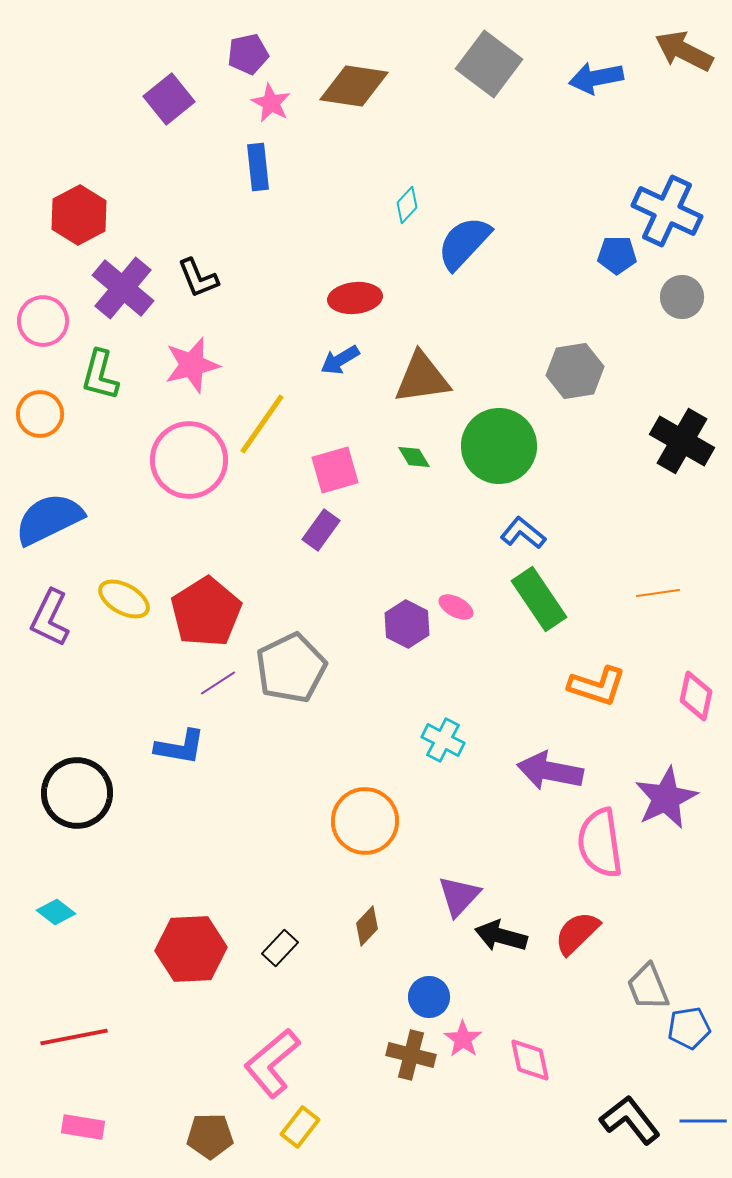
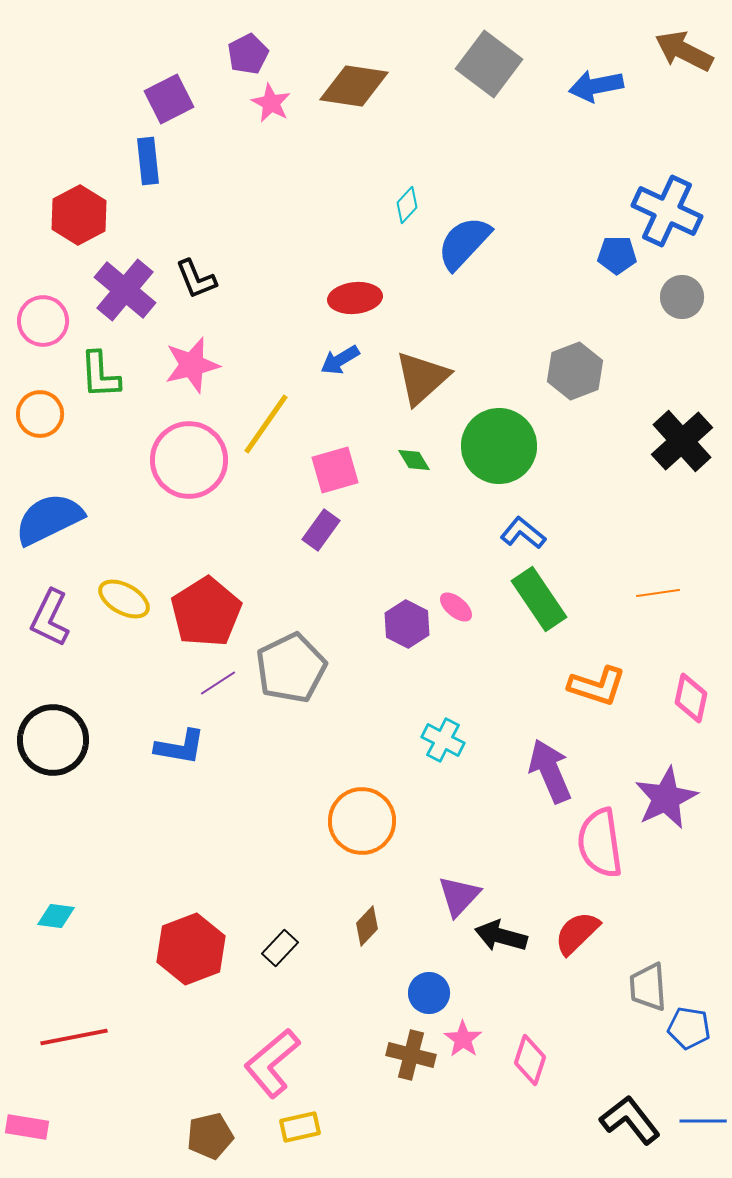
purple pentagon at (248, 54): rotated 15 degrees counterclockwise
blue arrow at (596, 78): moved 8 px down
purple square at (169, 99): rotated 12 degrees clockwise
blue rectangle at (258, 167): moved 110 px left, 6 px up
black L-shape at (198, 278): moved 2 px left, 1 px down
purple cross at (123, 288): moved 2 px right, 2 px down
gray hexagon at (575, 371): rotated 12 degrees counterclockwise
green L-shape at (100, 375): rotated 18 degrees counterclockwise
brown triangle at (422, 378): rotated 34 degrees counterclockwise
yellow line at (262, 424): moved 4 px right
black cross at (682, 441): rotated 18 degrees clockwise
green diamond at (414, 457): moved 3 px down
pink ellipse at (456, 607): rotated 12 degrees clockwise
pink diamond at (696, 696): moved 5 px left, 2 px down
purple arrow at (550, 771): rotated 56 degrees clockwise
black circle at (77, 793): moved 24 px left, 53 px up
orange circle at (365, 821): moved 3 px left
cyan diamond at (56, 912): moved 4 px down; rotated 30 degrees counterclockwise
red hexagon at (191, 949): rotated 18 degrees counterclockwise
gray trapezoid at (648, 987): rotated 18 degrees clockwise
blue circle at (429, 997): moved 4 px up
blue pentagon at (689, 1028): rotated 18 degrees clockwise
pink diamond at (530, 1060): rotated 30 degrees clockwise
pink rectangle at (83, 1127): moved 56 px left
yellow rectangle at (300, 1127): rotated 39 degrees clockwise
brown pentagon at (210, 1136): rotated 12 degrees counterclockwise
